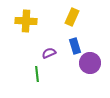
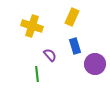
yellow cross: moved 6 px right, 5 px down; rotated 15 degrees clockwise
purple semicircle: moved 1 px right, 2 px down; rotated 72 degrees clockwise
purple circle: moved 5 px right, 1 px down
